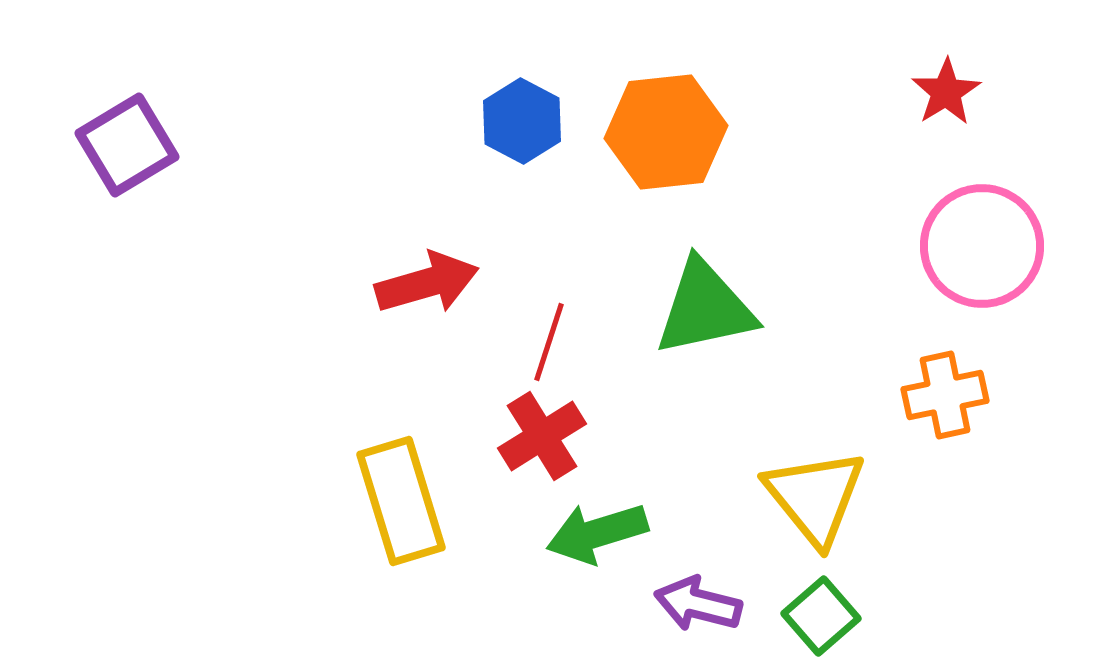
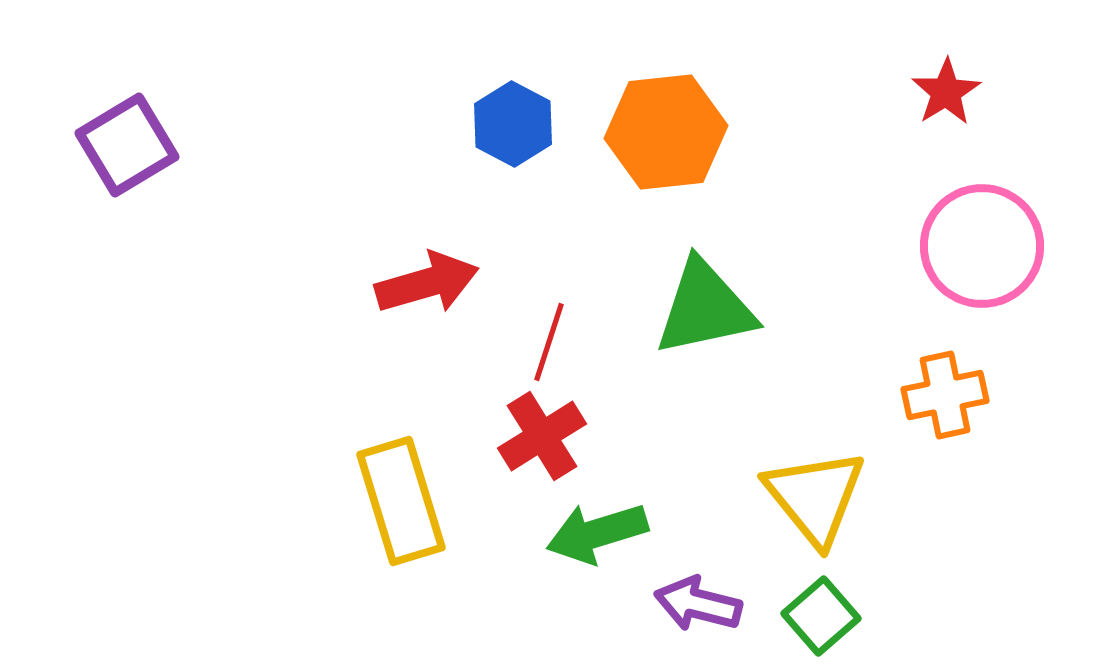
blue hexagon: moved 9 px left, 3 px down
